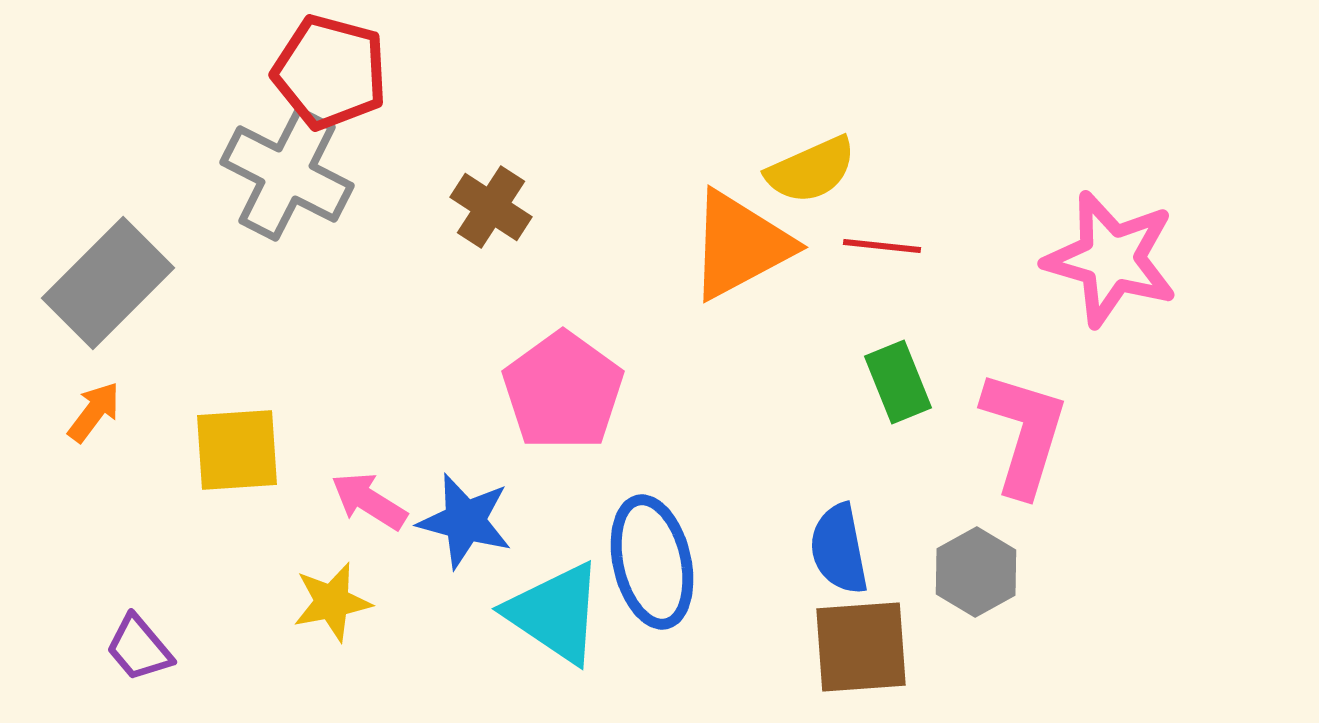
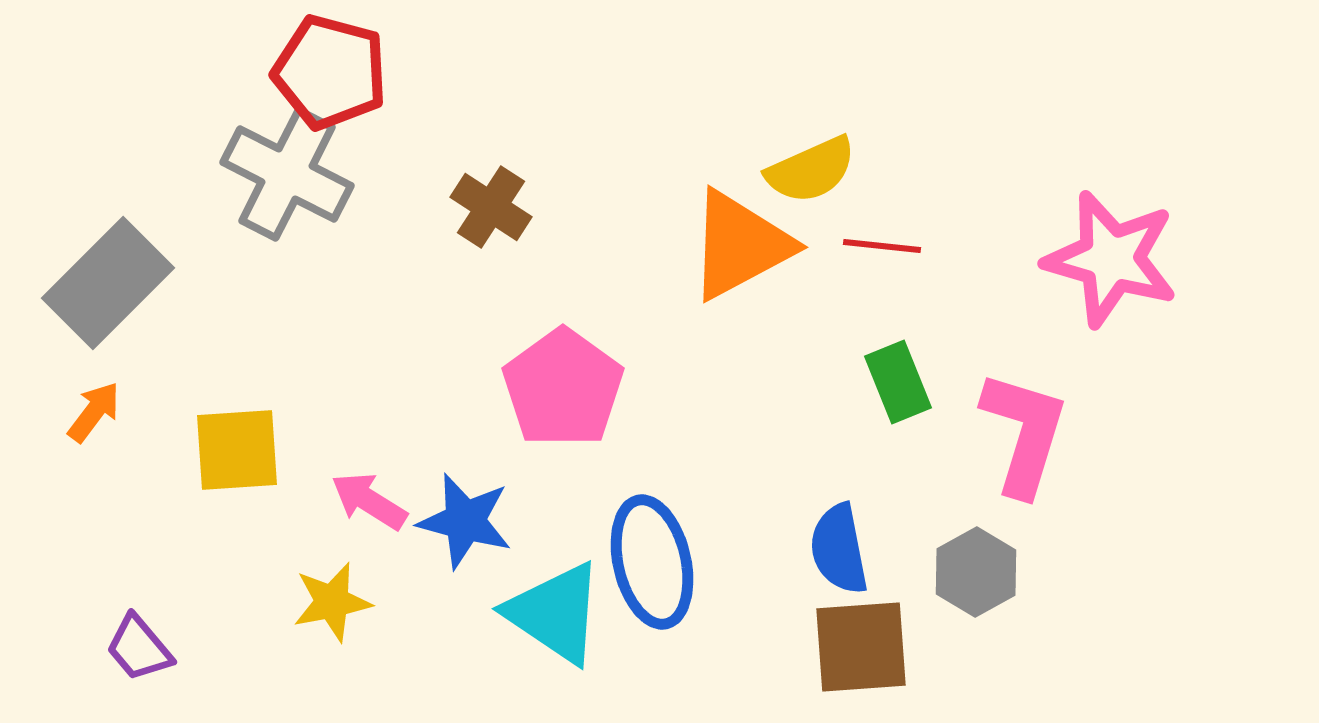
pink pentagon: moved 3 px up
